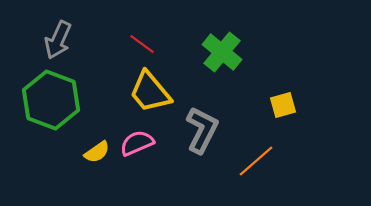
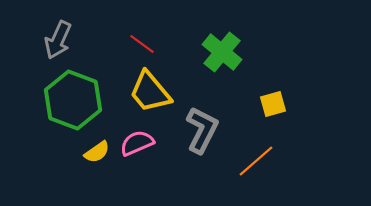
green hexagon: moved 22 px right
yellow square: moved 10 px left, 1 px up
